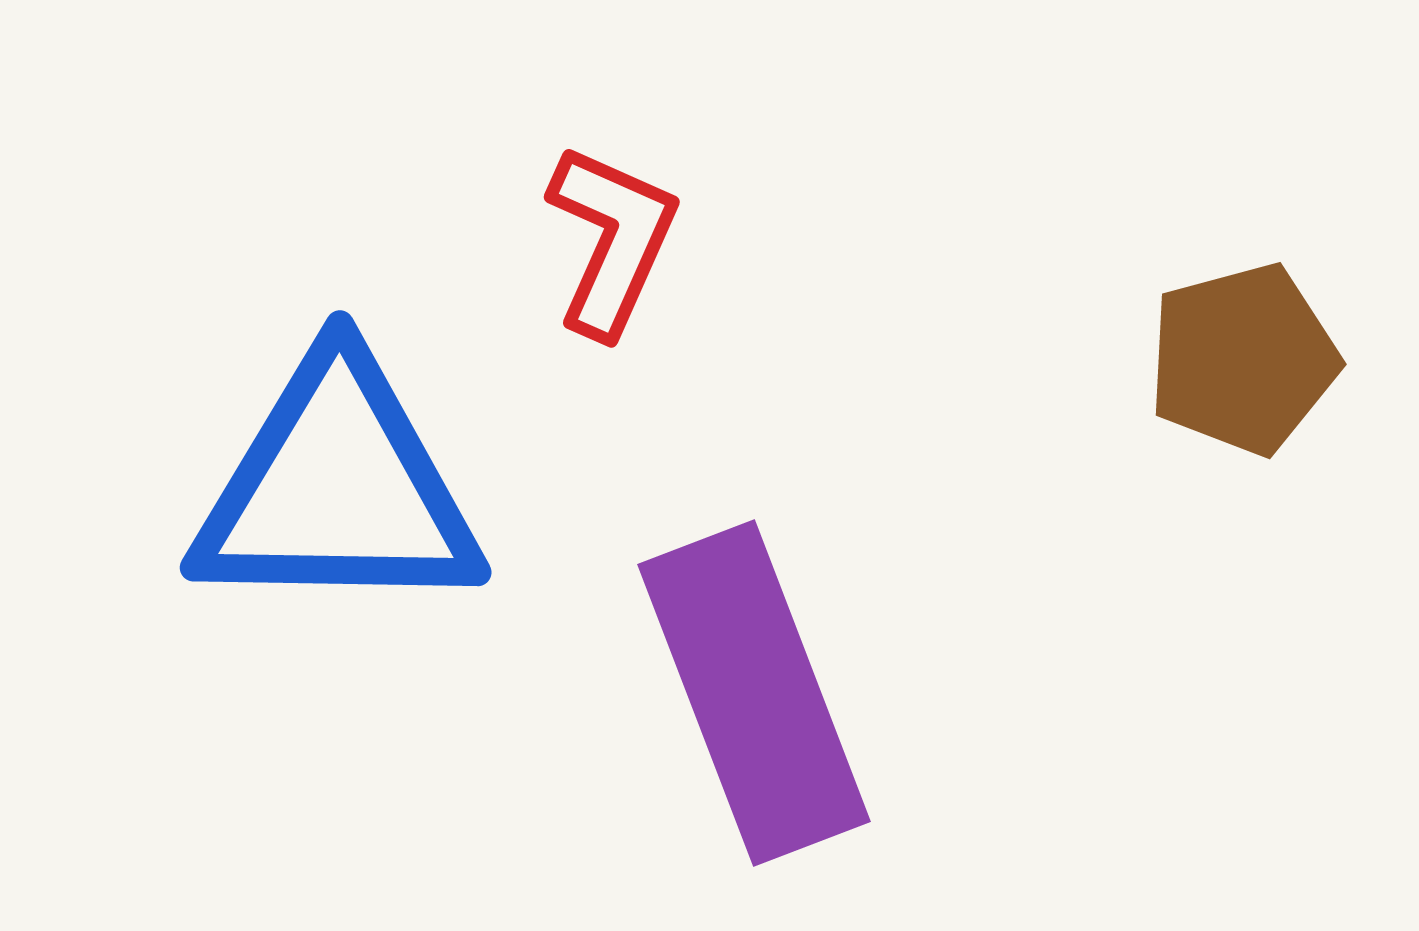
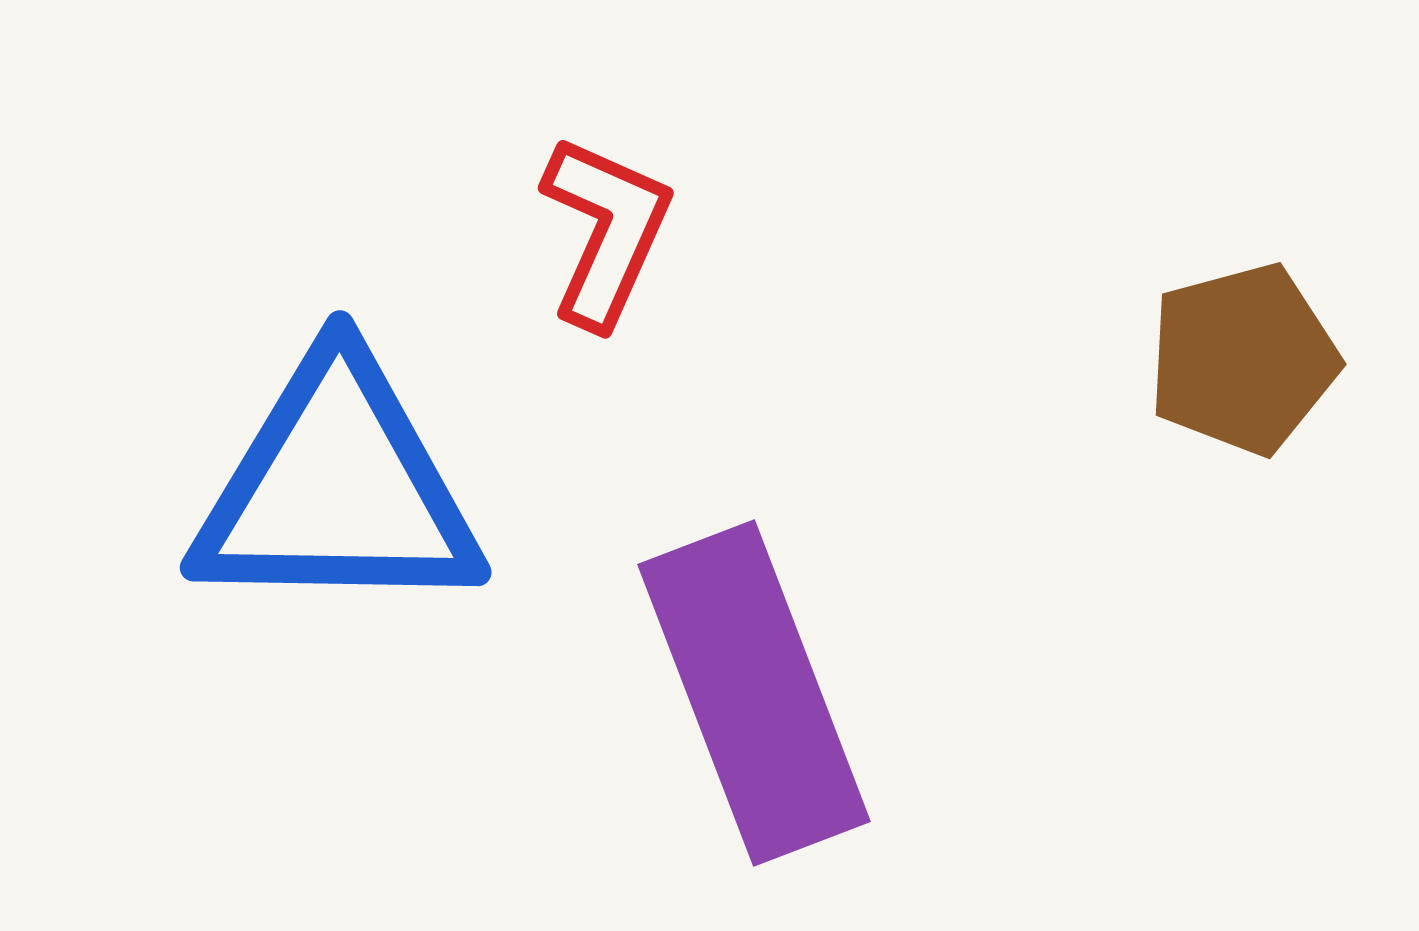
red L-shape: moved 6 px left, 9 px up
